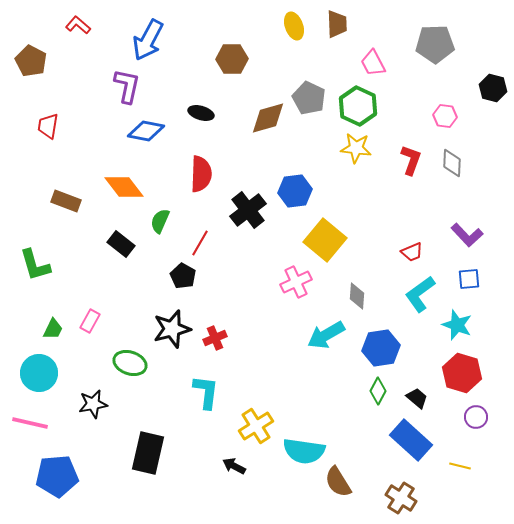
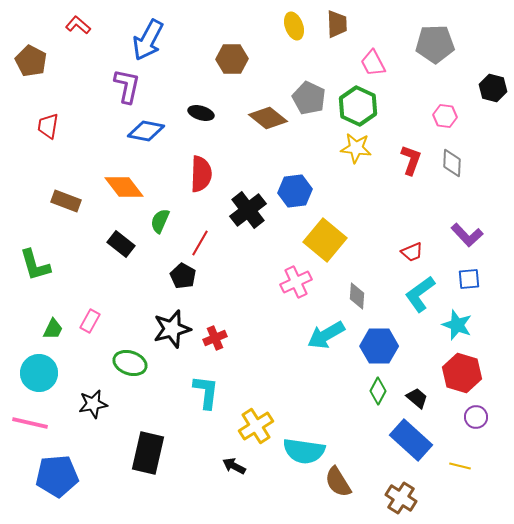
brown diamond at (268, 118): rotated 54 degrees clockwise
blue hexagon at (381, 348): moved 2 px left, 2 px up; rotated 9 degrees clockwise
